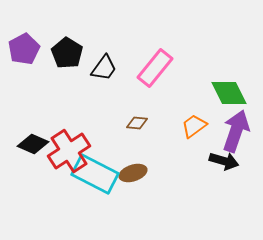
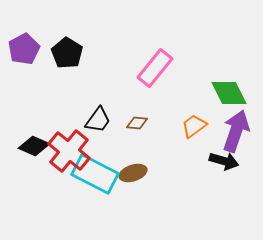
black trapezoid: moved 6 px left, 52 px down
black diamond: moved 1 px right, 2 px down
red cross: rotated 18 degrees counterclockwise
